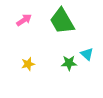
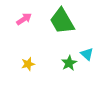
pink arrow: moved 1 px up
green star: rotated 28 degrees counterclockwise
